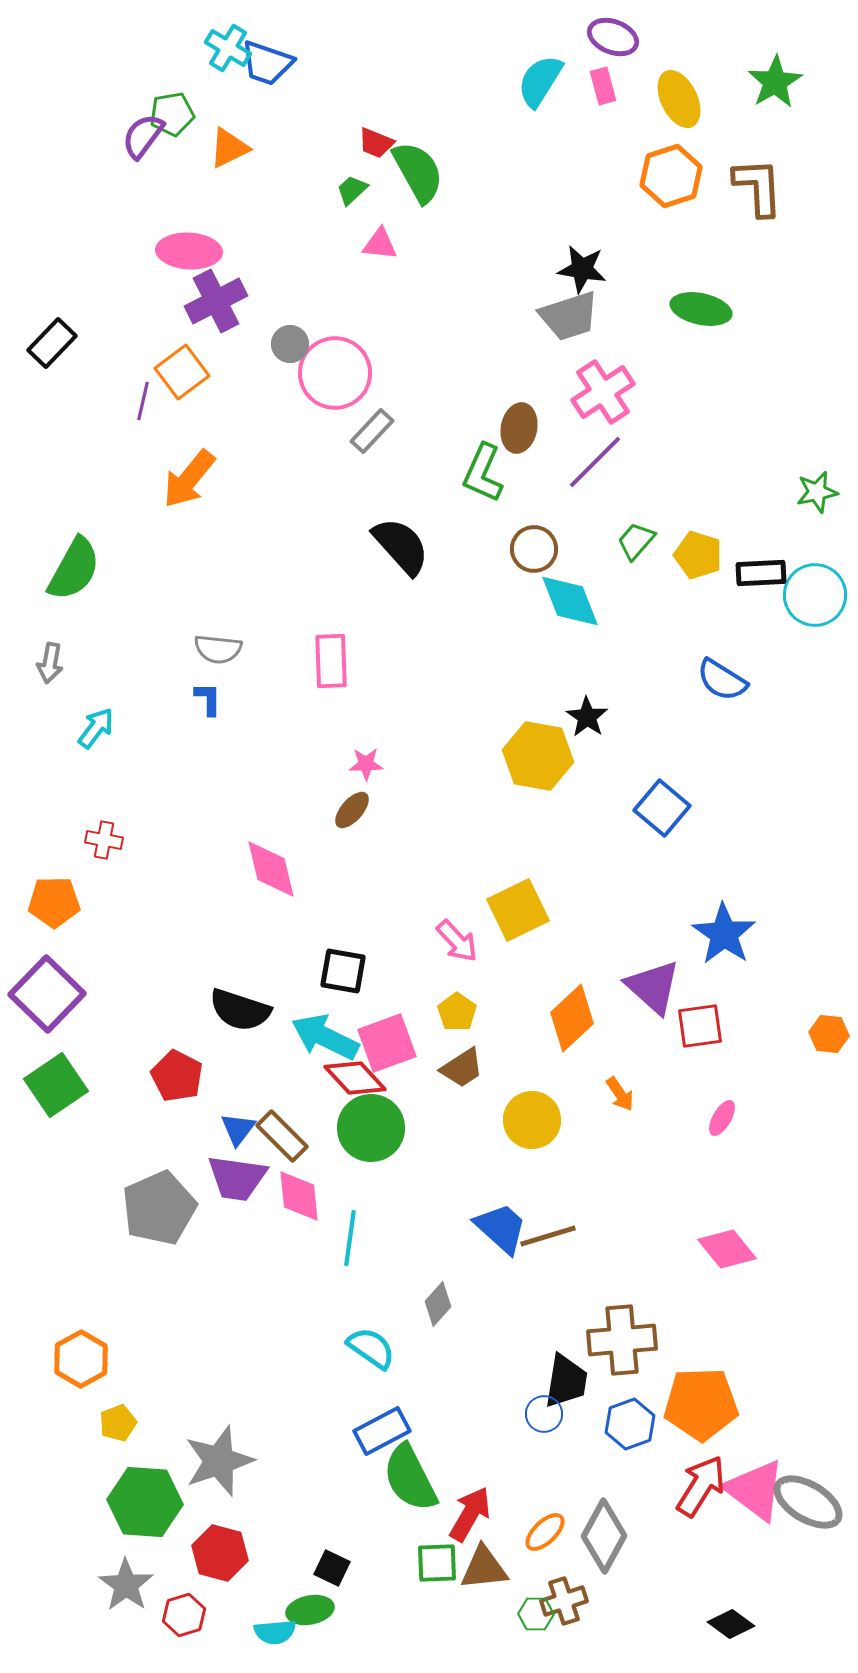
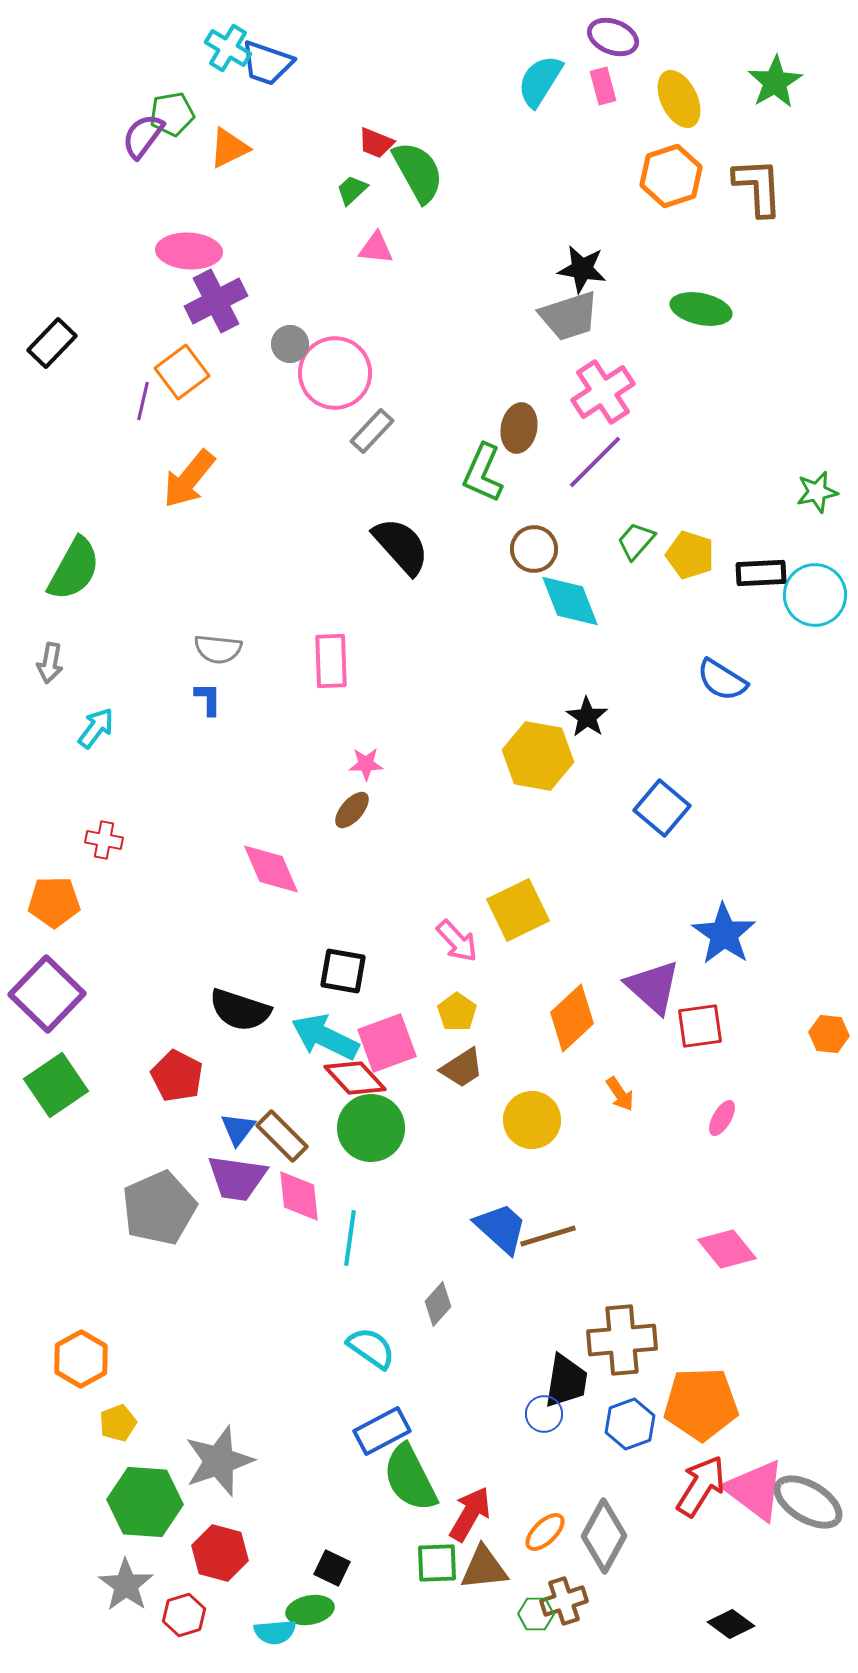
pink triangle at (380, 244): moved 4 px left, 4 px down
yellow pentagon at (698, 555): moved 8 px left
pink diamond at (271, 869): rotated 10 degrees counterclockwise
